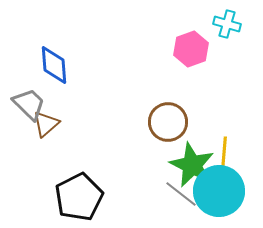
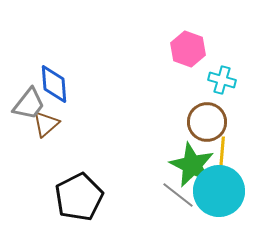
cyan cross: moved 5 px left, 56 px down
pink hexagon: moved 3 px left; rotated 20 degrees counterclockwise
blue diamond: moved 19 px down
gray trapezoid: rotated 84 degrees clockwise
brown circle: moved 39 px right
yellow line: moved 2 px left
gray line: moved 3 px left, 1 px down
